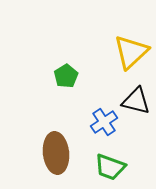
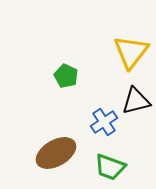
yellow triangle: rotated 9 degrees counterclockwise
green pentagon: rotated 15 degrees counterclockwise
black triangle: rotated 28 degrees counterclockwise
brown ellipse: rotated 66 degrees clockwise
